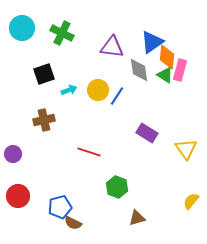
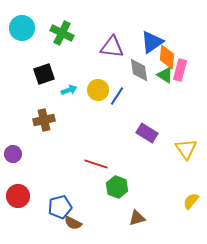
red line: moved 7 px right, 12 px down
